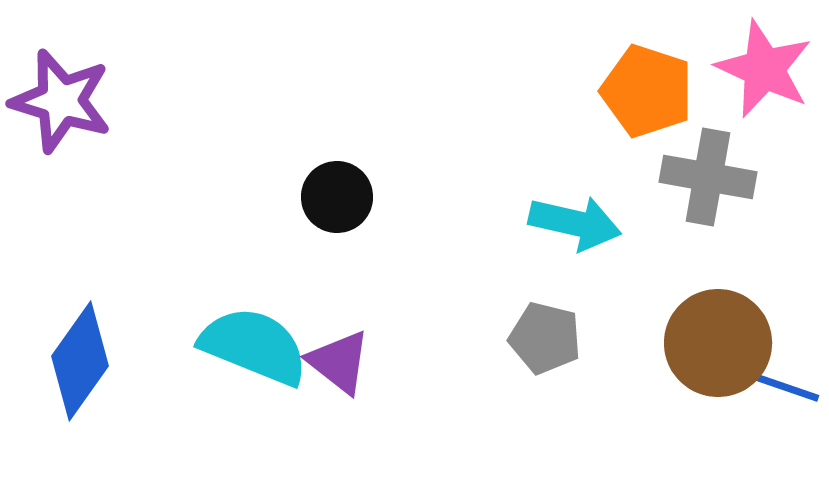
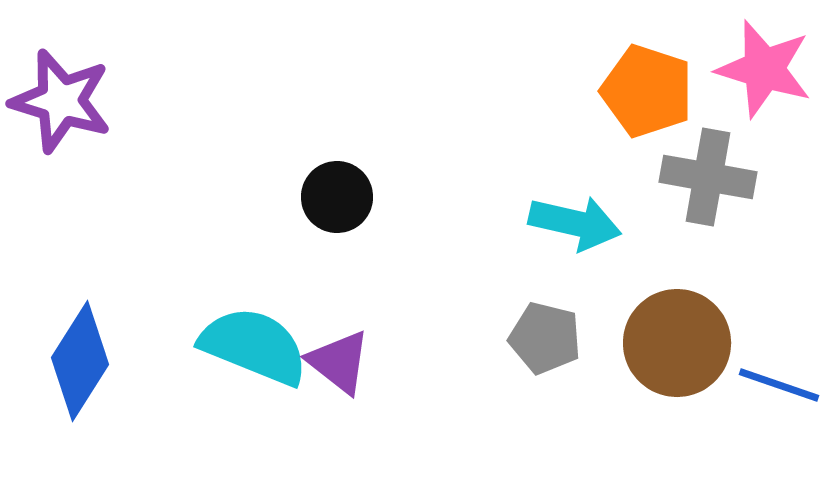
pink star: rotated 8 degrees counterclockwise
brown circle: moved 41 px left
blue diamond: rotated 3 degrees counterclockwise
